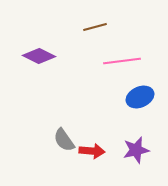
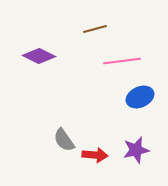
brown line: moved 2 px down
red arrow: moved 3 px right, 4 px down
